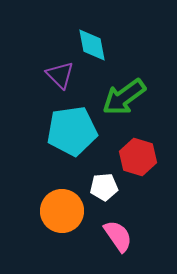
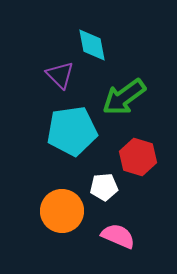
pink semicircle: rotated 32 degrees counterclockwise
